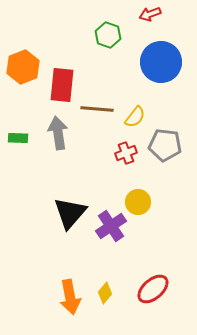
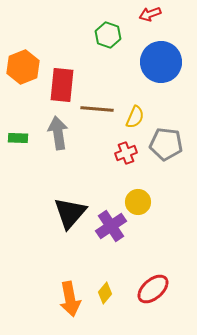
yellow semicircle: rotated 15 degrees counterclockwise
gray pentagon: moved 1 px right, 1 px up
orange arrow: moved 2 px down
